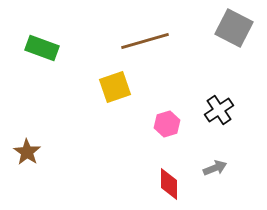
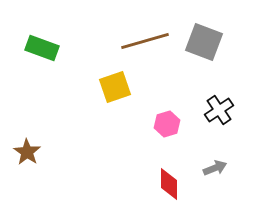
gray square: moved 30 px left, 14 px down; rotated 6 degrees counterclockwise
